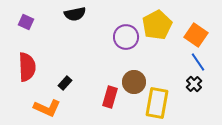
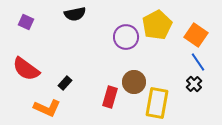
red semicircle: moved 1 px left, 2 px down; rotated 128 degrees clockwise
